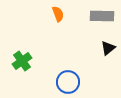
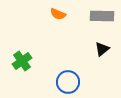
orange semicircle: rotated 133 degrees clockwise
black triangle: moved 6 px left, 1 px down
